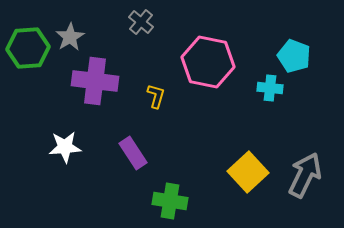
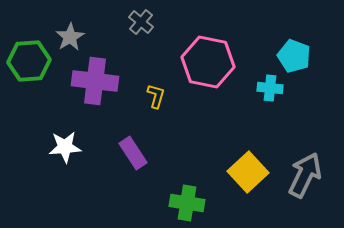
green hexagon: moved 1 px right, 13 px down
green cross: moved 17 px right, 2 px down
